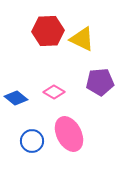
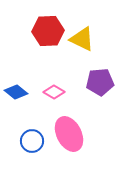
blue diamond: moved 6 px up
